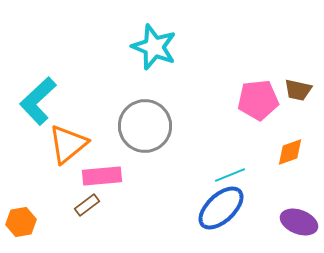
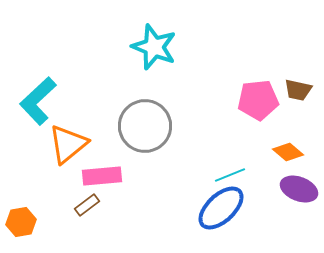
orange diamond: moved 2 px left; rotated 60 degrees clockwise
purple ellipse: moved 33 px up
